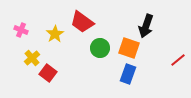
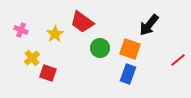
black arrow: moved 3 px right, 1 px up; rotated 20 degrees clockwise
orange square: moved 1 px right, 1 px down
red square: rotated 18 degrees counterclockwise
